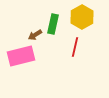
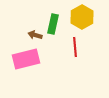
brown arrow: rotated 48 degrees clockwise
red line: rotated 18 degrees counterclockwise
pink rectangle: moved 5 px right, 3 px down
